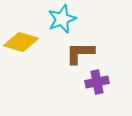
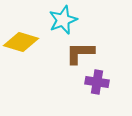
cyan star: moved 1 px right, 1 px down
purple cross: rotated 20 degrees clockwise
